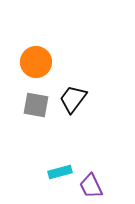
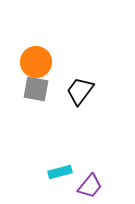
black trapezoid: moved 7 px right, 8 px up
gray square: moved 16 px up
purple trapezoid: moved 1 px left; rotated 116 degrees counterclockwise
